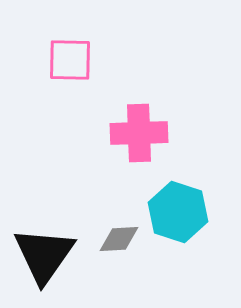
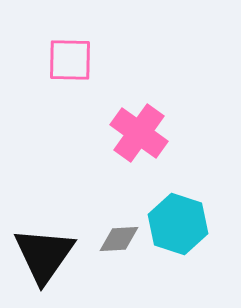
pink cross: rotated 38 degrees clockwise
cyan hexagon: moved 12 px down
